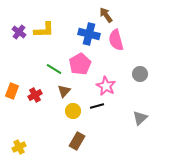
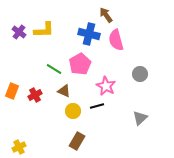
brown triangle: rotated 48 degrees counterclockwise
